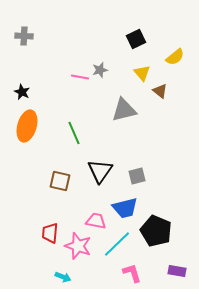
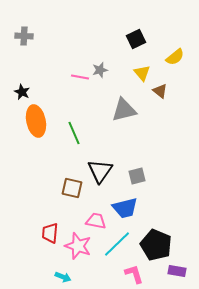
orange ellipse: moved 9 px right, 5 px up; rotated 28 degrees counterclockwise
brown square: moved 12 px right, 7 px down
black pentagon: moved 14 px down
pink L-shape: moved 2 px right, 1 px down
